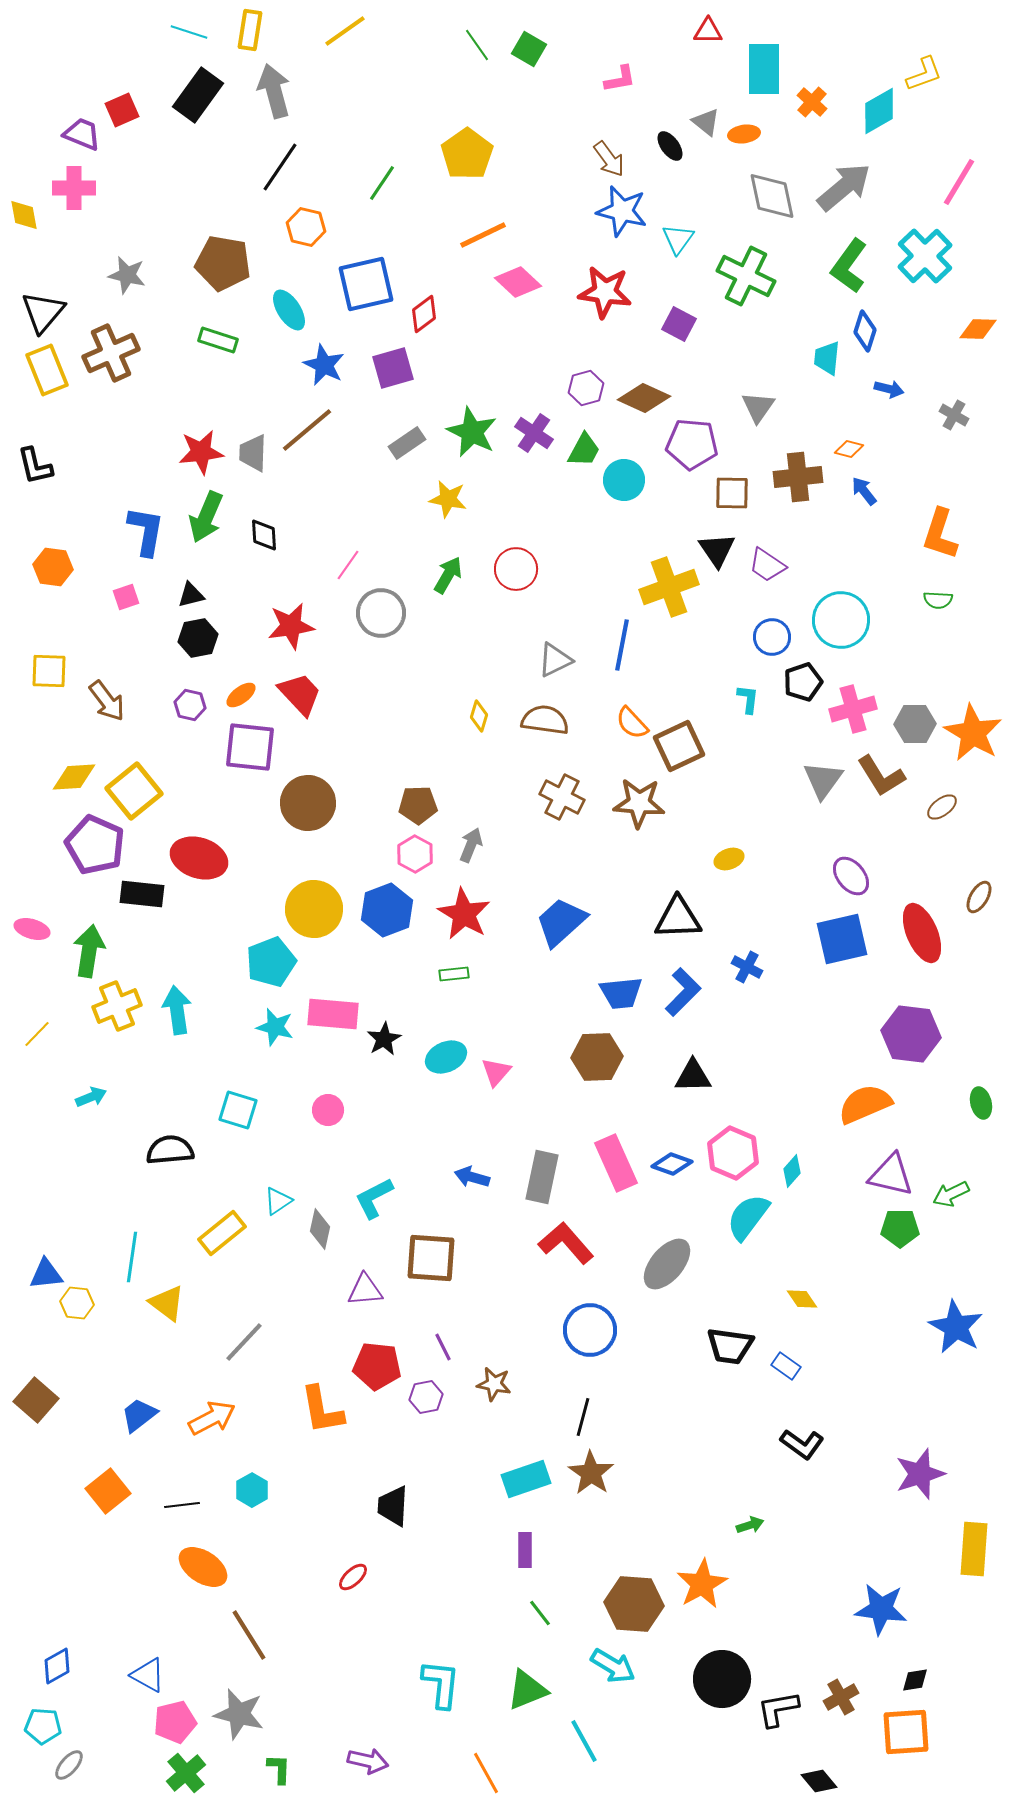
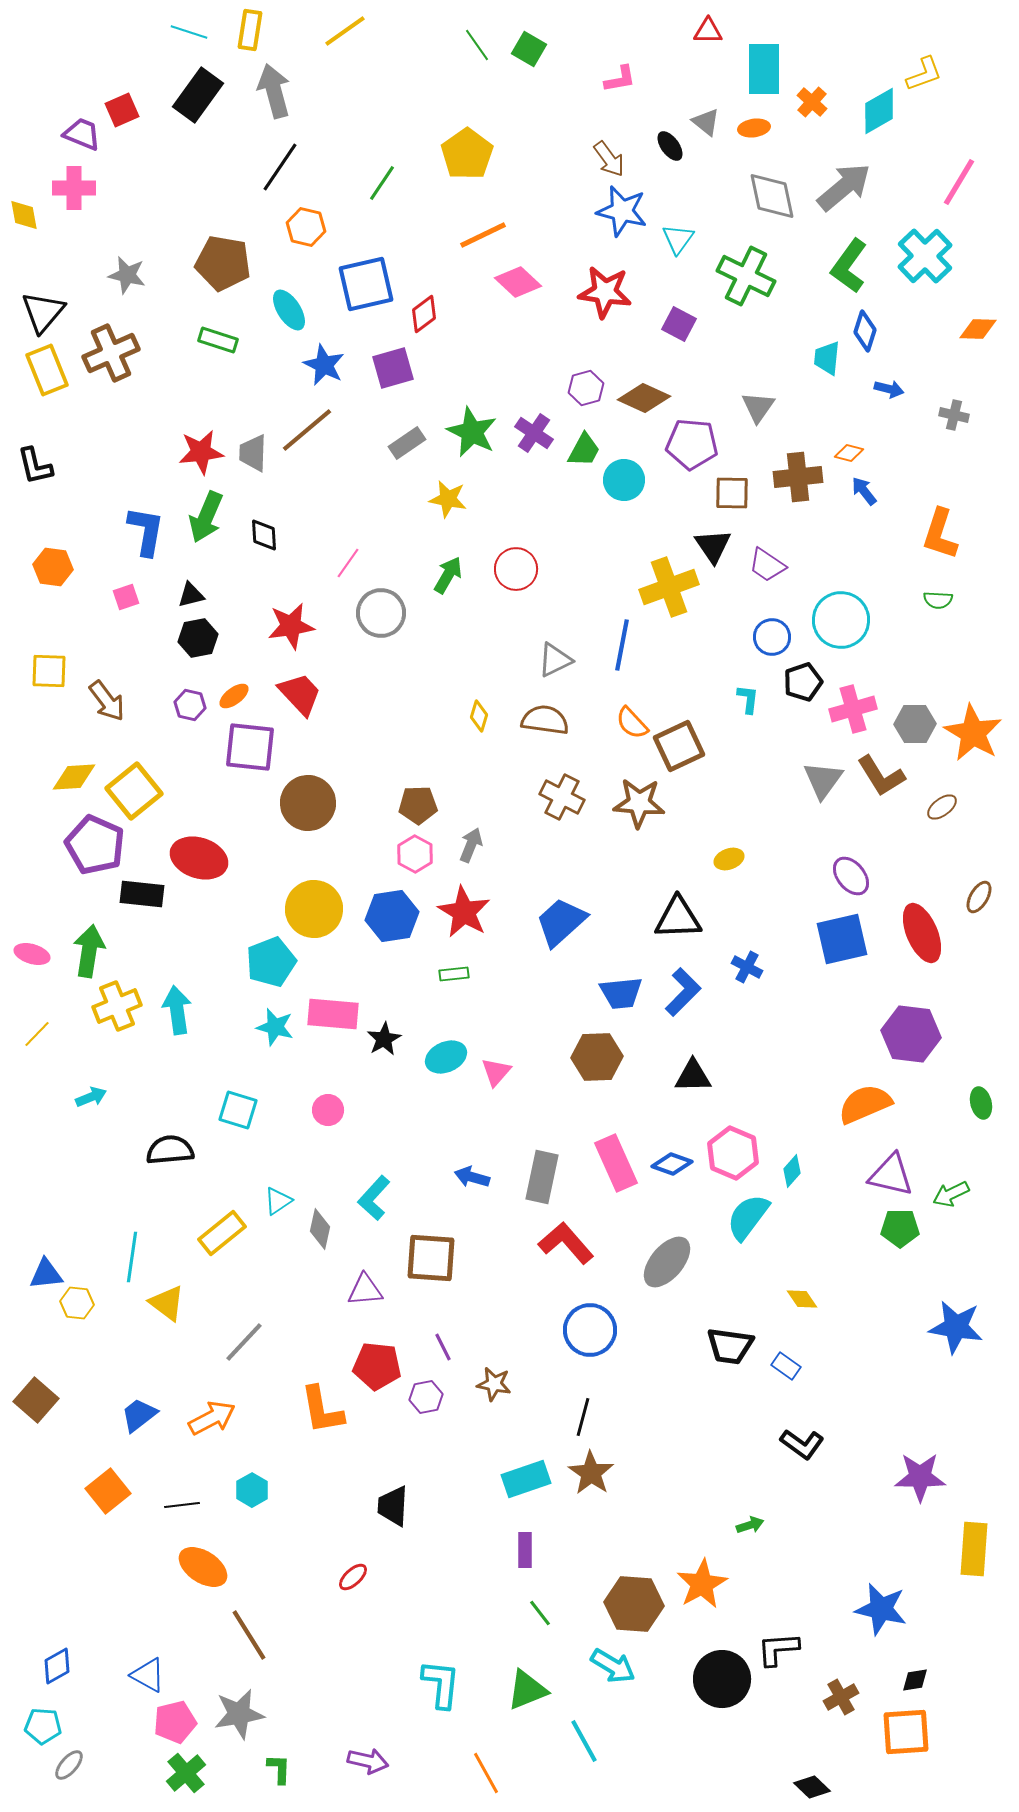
orange ellipse at (744, 134): moved 10 px right, 6 px up
gray cross at (954, 415): rotated 16 degrees counterclockwise
orange diamond at (849, 449): moved 4 px down
black triangle at (717, 550): moved 4 px left, 4 px up
pink line at (348, 565): moved 2 px up
orange ellipse at (241, 695): moved 7 px left, 1 px down
blue hexagon at (387, 910): moved 5 px right, 6 px down; rotated 12 degrees clockwise
red star at (464, 914): moved 2 px up
pink ellipse at (32, 929): moved 25 px down
cyan L-shape at (374, 1198): rotated 21 degrees counterclockwise
gray ellipse at (667, 1264): moved 2 px up
blue star at (956, 1327): rotated 20 degrees counterclockwise
purple star at (920, 1474): moved 3 px down; rotated 18 degrees clockwise
blue star at (881, 1609): rotated 6 degrees clockwise
black L-shape at (778, 1709): moved 60 px up; rotated 6 degrees clockwise
gray star at (239, 1714): rotated 24 degrees counterclockwise
black diamond at (819, 1781): moved 7 px left, 6 px down; rotated 6 degrees counterclockwise
